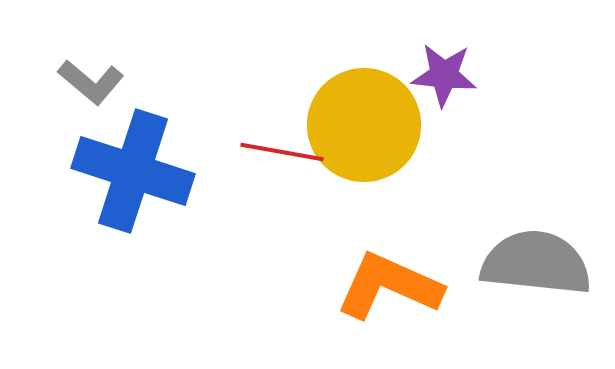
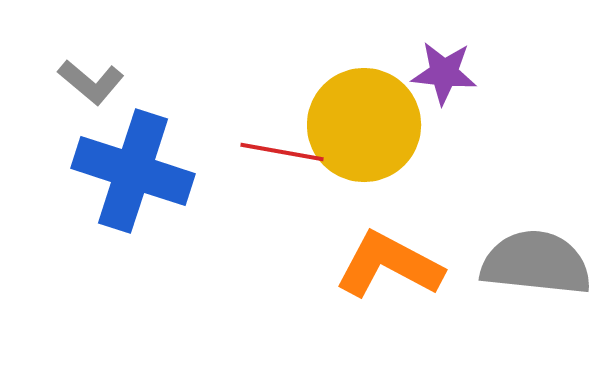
purple star: moved 2 px up
orange L-shape: moved 21 px up; rotated 4 degrees clockwise
